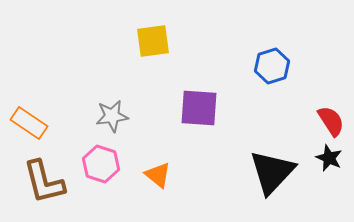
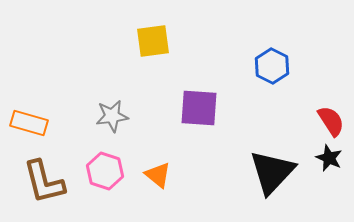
blue hexagon: rotated 16 degrees counterclockwise
orange rectangle: rotated 18 degrees counterclockwise
pink hexagon: moved 4 px right, 7 px down
